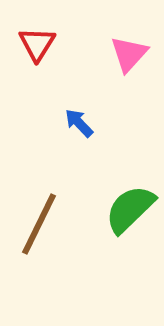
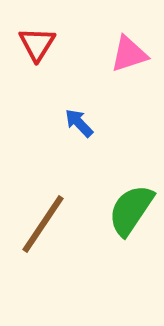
pink triangle: rotated 30 degrees clockwise
green semicircle: moved 1 px right, 1 px down; rotated 12 degrees counterclockwise
brown line: moved 4 px right; rotated 8 degrees clockwise
